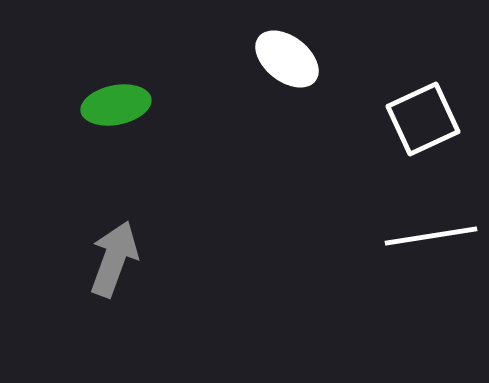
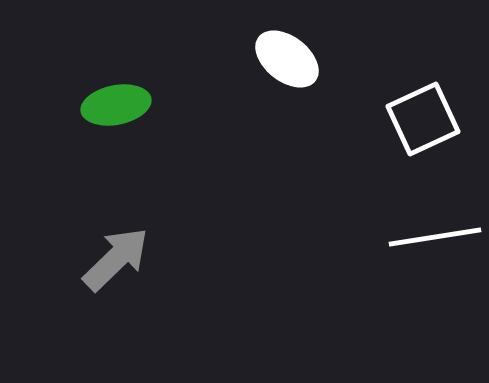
white line: moved 4 px right, 1 px down
gray arrow: moved 2 px right; rotated 26 degrees clockwise
